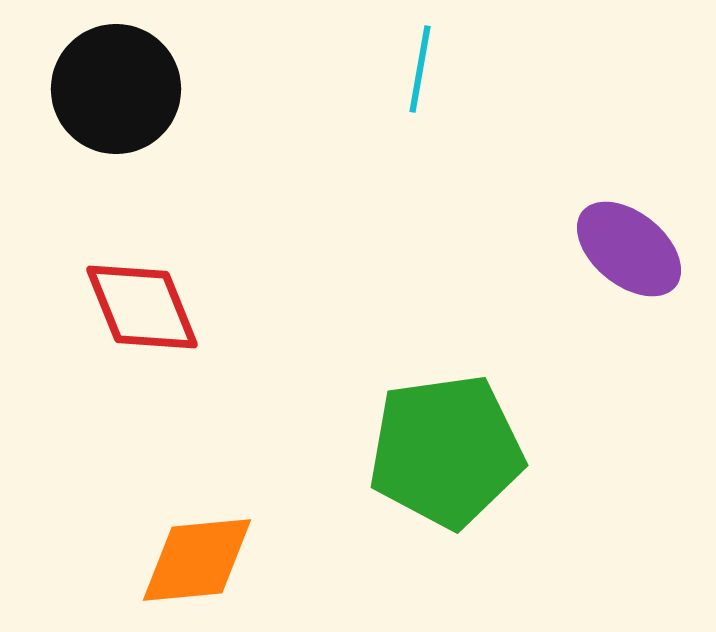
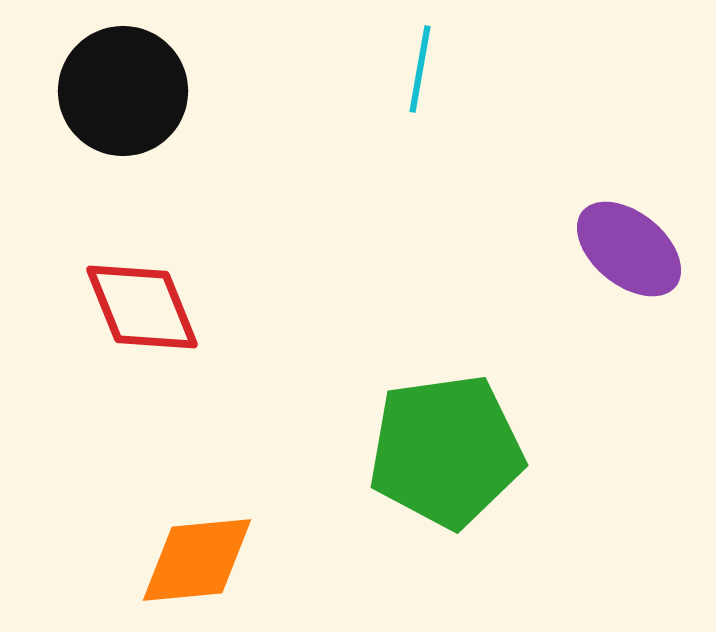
black circle: moved 7 px right, 2 px down
